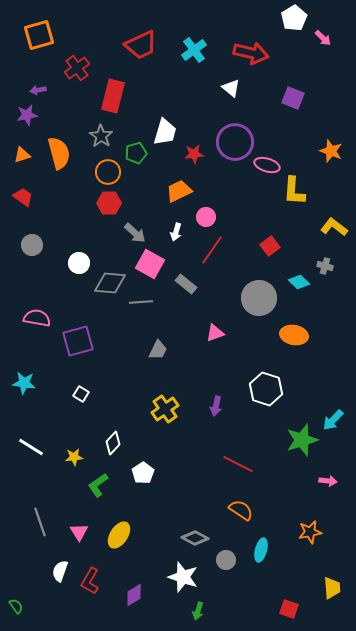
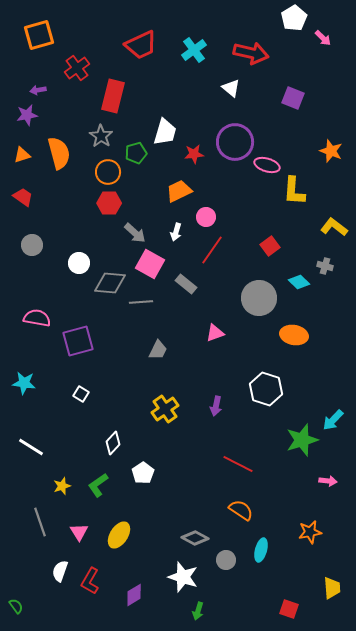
yellow star at (74, 457): moved 12 px left, 29 px down; rotated 12 degrees counterclockwise
